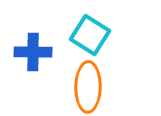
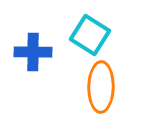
orange ellipse: moved 13 px right
